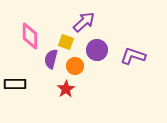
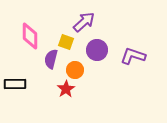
orange circle: moved 4 px down
